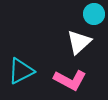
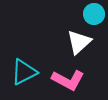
cyan triangle: moved 3 px right, 1 px down
pink L-shape: moved 2 px left
